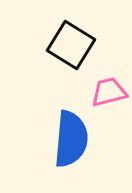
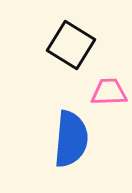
pink trapezoid: rotated 12 degrees clockwise
